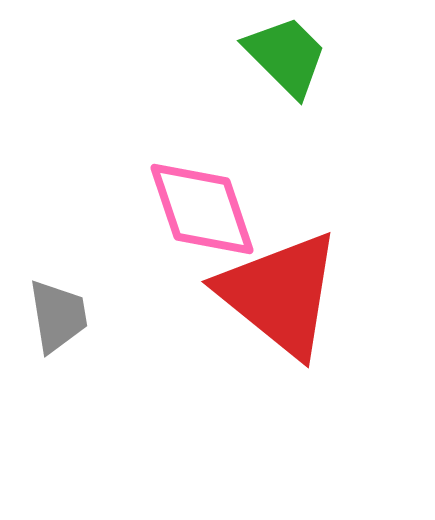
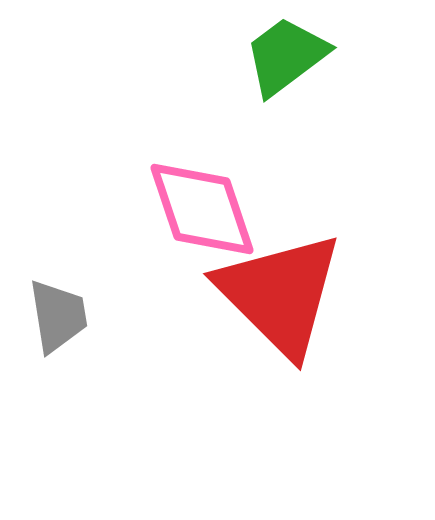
green trapezoid: rotated 82 degrees counterclockwise
red triangle: rotated 6 degrees clockwise
